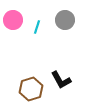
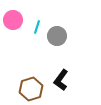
gray circle: moved 8 px left, 16 px down
black L-shape: rotated 65 degrees clockwise
